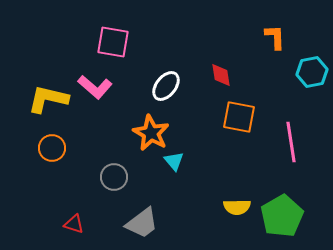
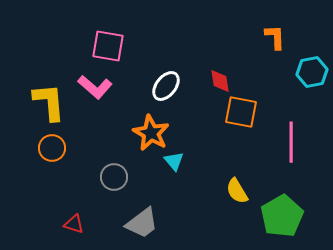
pink square: moved 5 px left, 4 px down
red diamond: moved 1 px left, 6 px down
yellow L-shape: moved 1 px right, 3 px down; rotated 72 degrees clockwise
orange square: moved 2 px right, 5 px up
pink line: rotated 9 degrees clockwise
yellow semicircle: moved 16 px up; rotated 60 degrees clockwise
